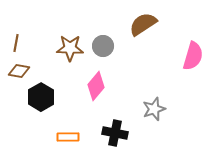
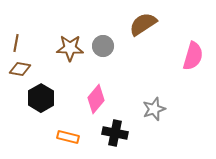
brown diamond: moved 1 px right, 2 px up
pink diamond: moved 13 px down
black hexagon: moved 1 px down
orange rectangle: rotated 15 degrees clockwise
